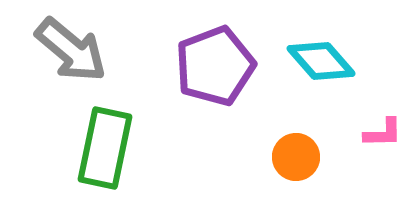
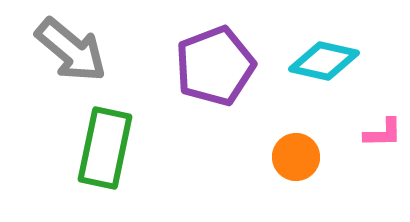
cyan diamond: moved 3 px right; rotated 36 degrees counterclockwise
